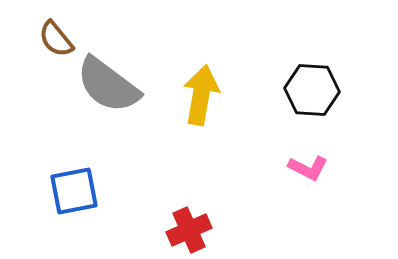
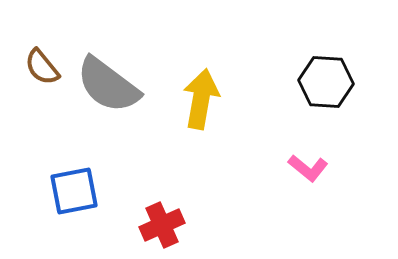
brown semicircle: moved 14 px left, 28 px down
black hexagon: moved 14 px right, 8 px up
yellow arrow: moved 4 px down
pink L-shape: rotated 12 degrees clockwise
red cross: moved 27 px left, 5 px up
